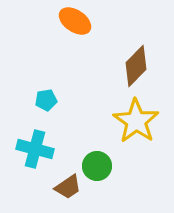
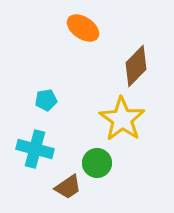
orange ellipse: moved 8 px right, 7 px down
yellow star: moved 14 px left, 2 px up
green circle: moved 3 px up
